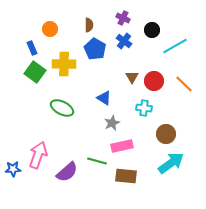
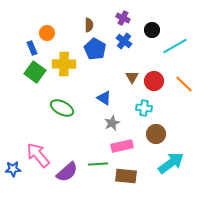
orange circle: moved 3 px left, 4 px down
brown circle: moved 10 px left
pink arrow: rotated 60 degrees counterclockwise
green line: moved 1 px right, 3 px down; rotated 18 degrees counterclockwise
